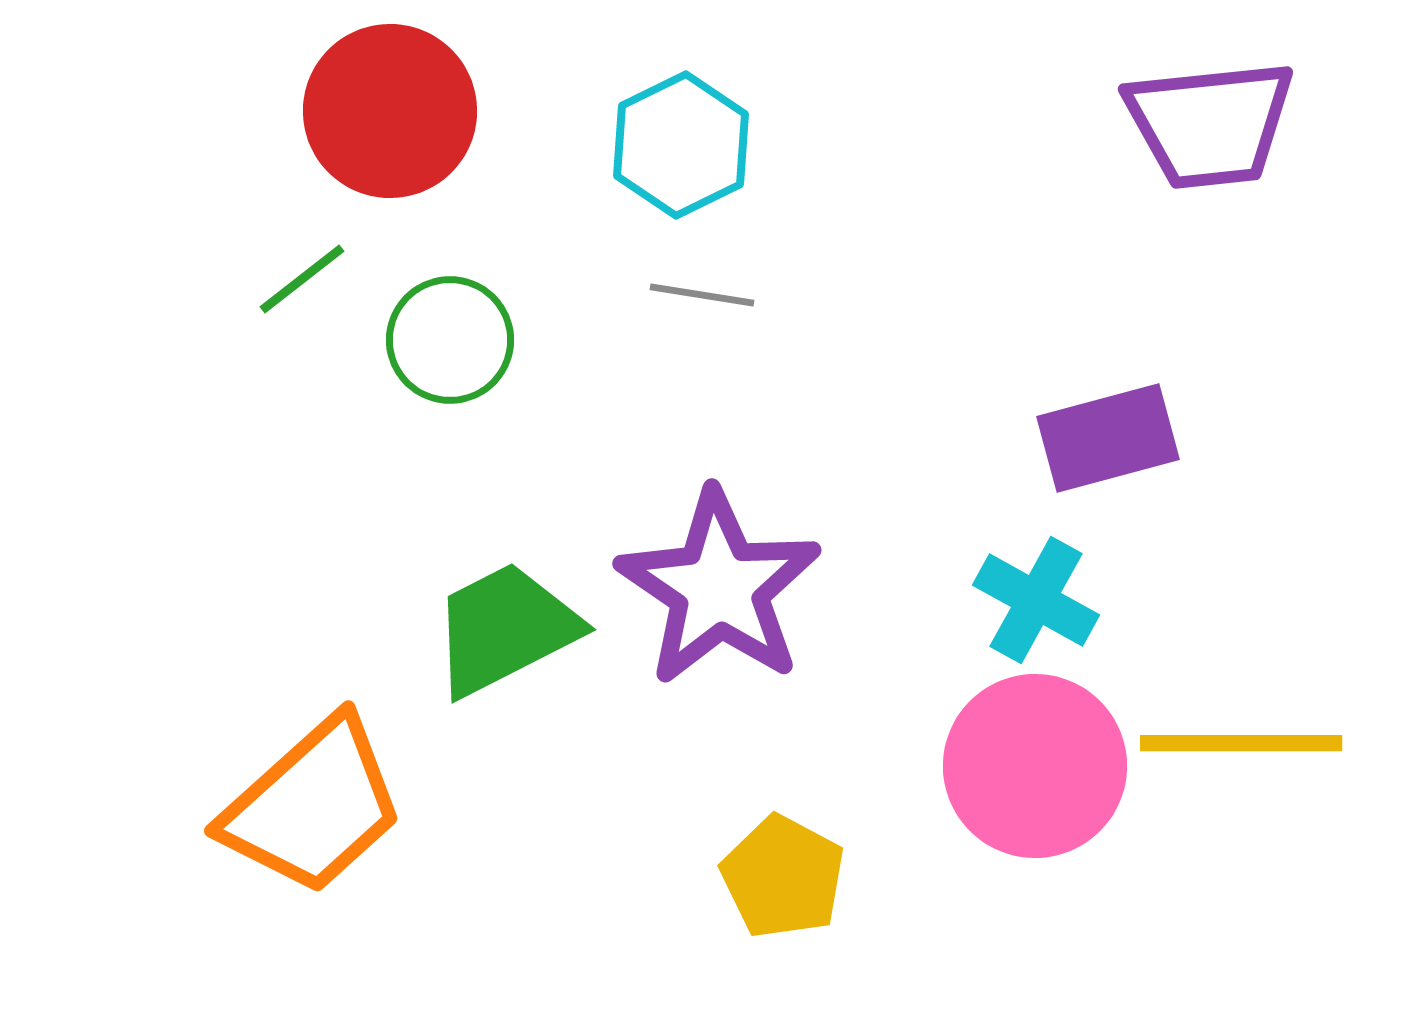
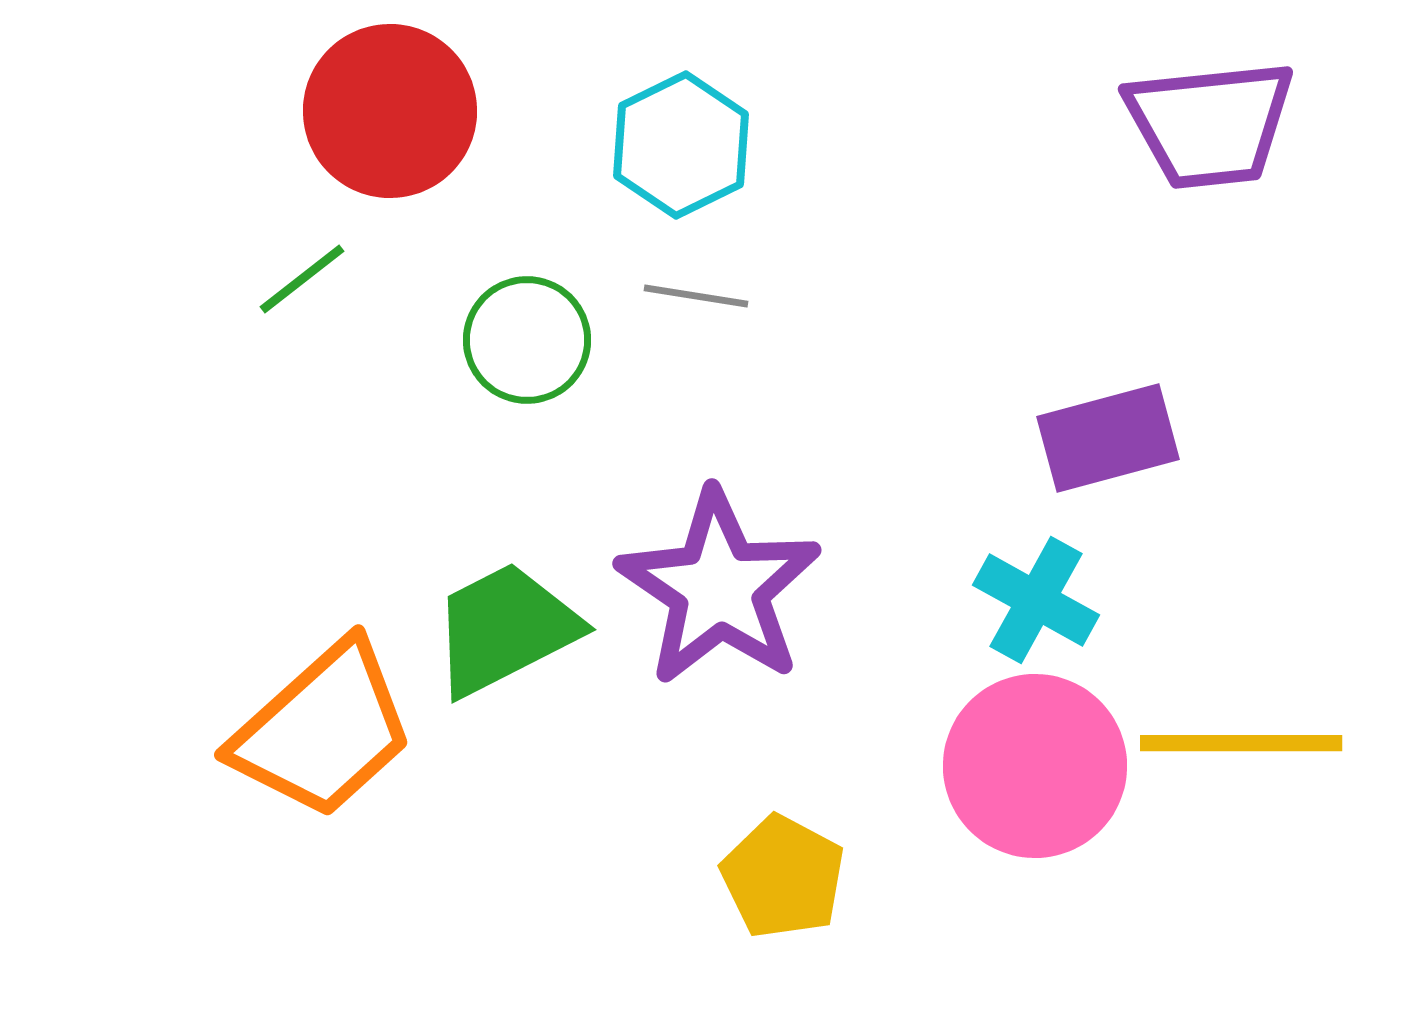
gray line: moved 6 px left, 1 px down
green circle: moved 77 px right
orange trapezoid: moved 10 px right, 76 px up
